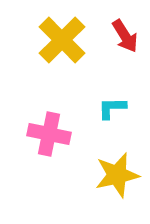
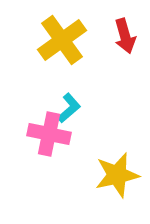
red arrow: rotated 16 degrees clockwise
yellow cross: rotated 9 degrees clockwise
cyan L-shape: moved 43 px left; rotated 140 degrees clockwise
